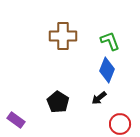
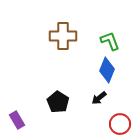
purple rectangle: moved 1 px right; rotated 24 degrees clockwise
